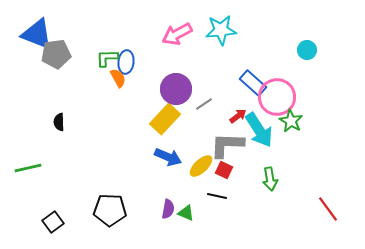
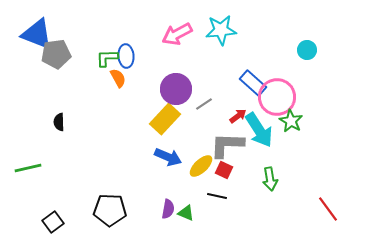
blue ellipse: moved 6 px up; rotated 10 degrees counterclockwise
